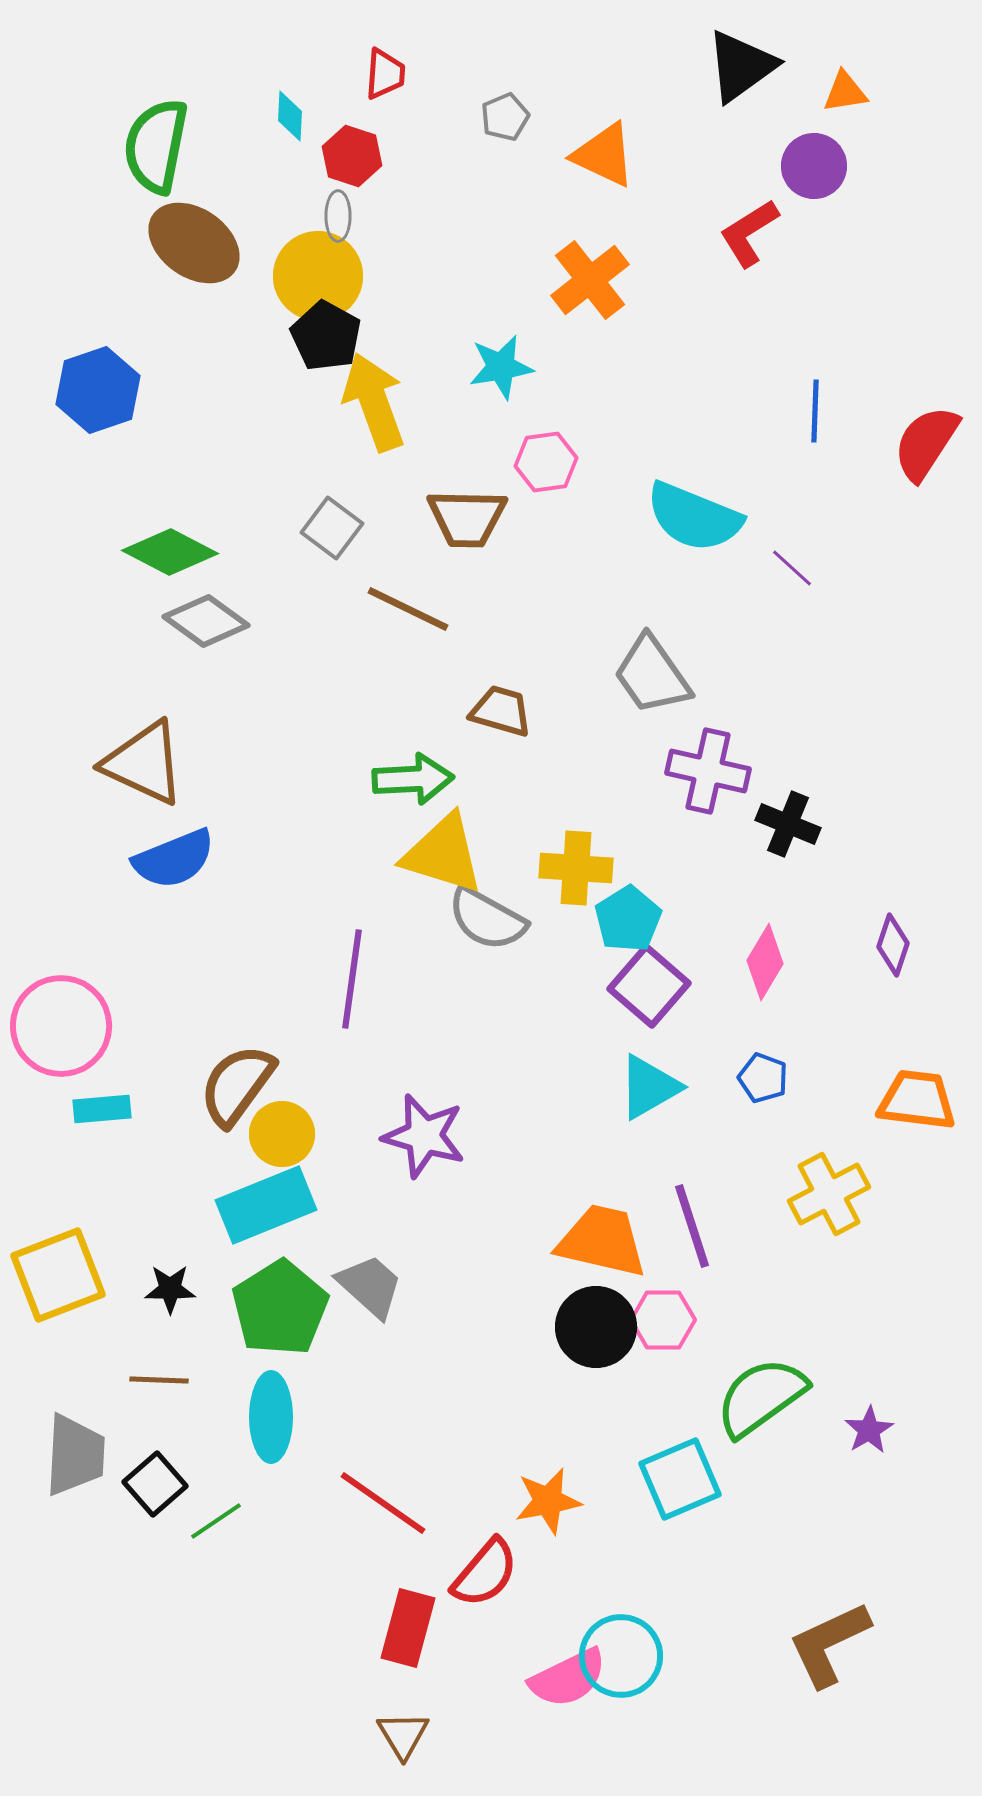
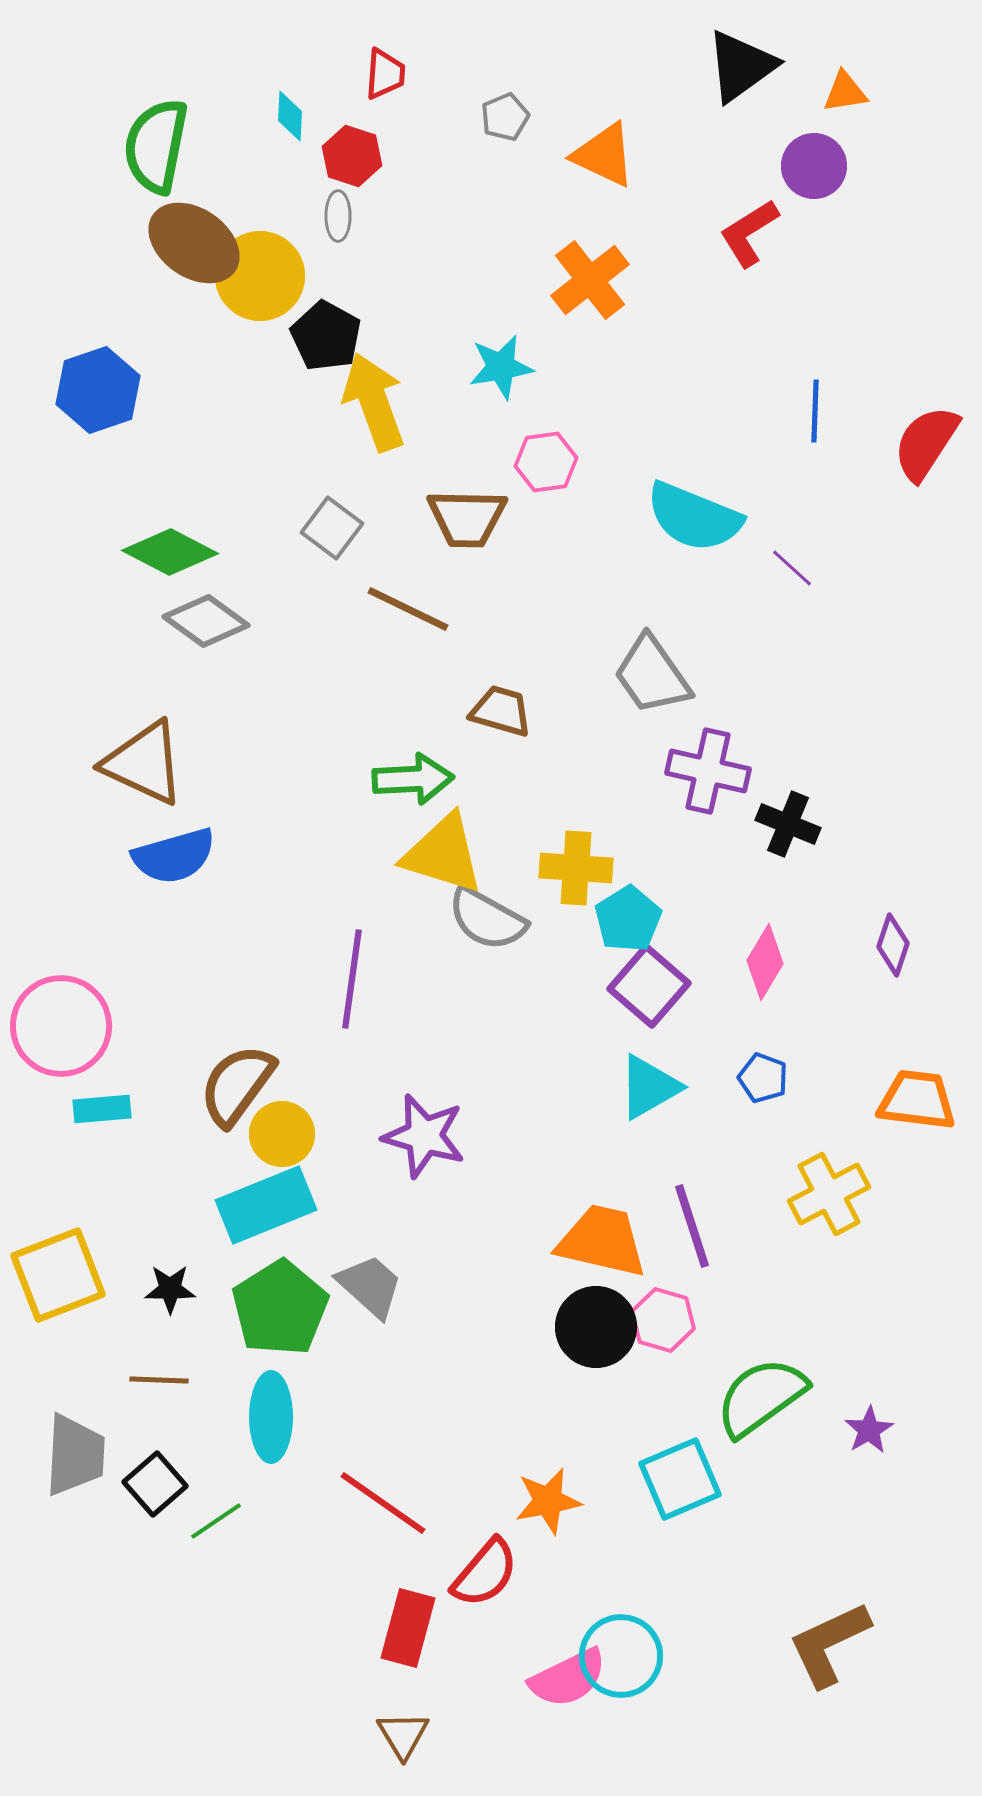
yellow circle at (318, 276): moved 58 px left
blue semicircle at (174, 859): moved 3 px up; rotated 6 degrees clockwise
pink hexagon at (663, 1320): rotated 16 degrees clockwise
